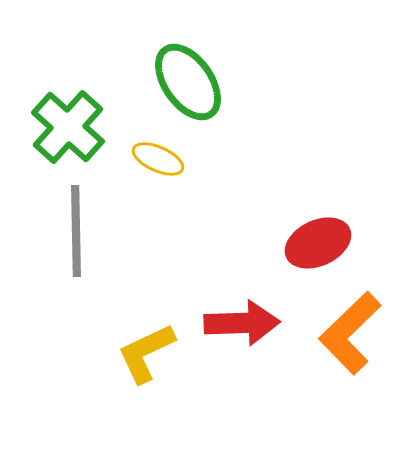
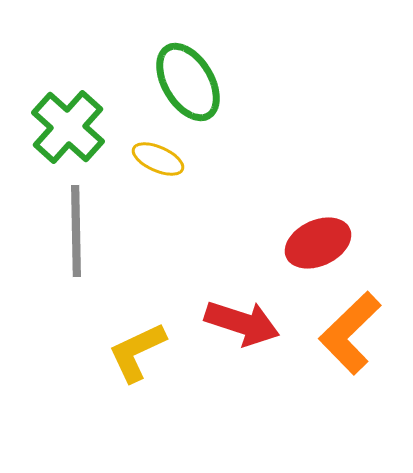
green ellipse: rotated 4 degrees clockwise
red arrow: rotated 20 degrees clockwise
yellow L-shape: moved 9 px left, 1 px up
